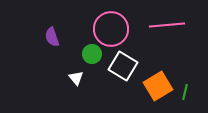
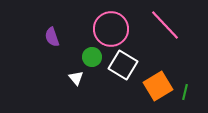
pink line: moved 2 px left; rotated 52 degrees clockwise
green circle: moved 3 px down
white square: moved 1 px up
